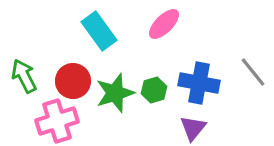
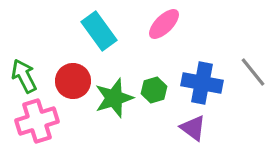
blue cross: moved 3 px right
green star: moved 1 px left, 5 px down
pink cross: moved 20 px left
purple triangle: rotated 32 degrees counterclockwise
